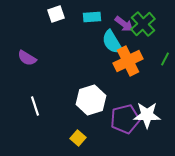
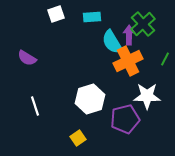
purple arrow: moved 5 px right, 11 px down; rotated 126 degrees counterclockwise
white hexagon: moved 1 px left, 1 px up
white star: moved 19 px up
yellow square: rotated 14 degrees clockwise
